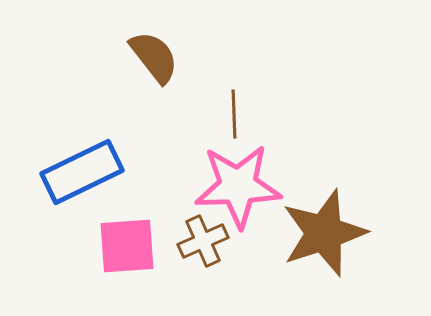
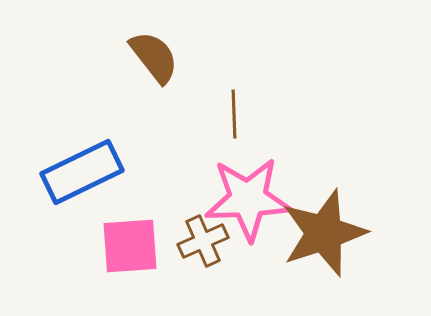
pink star: moved 10 px right, 13 px down
pink square: moved 3 px right
